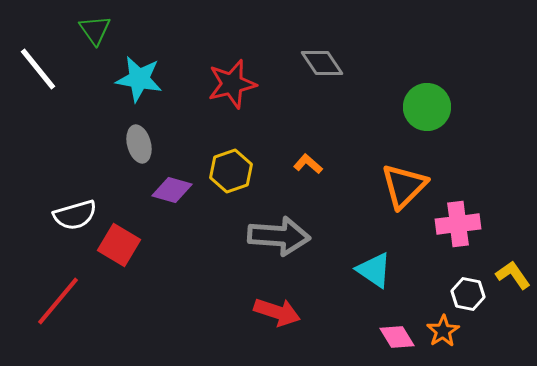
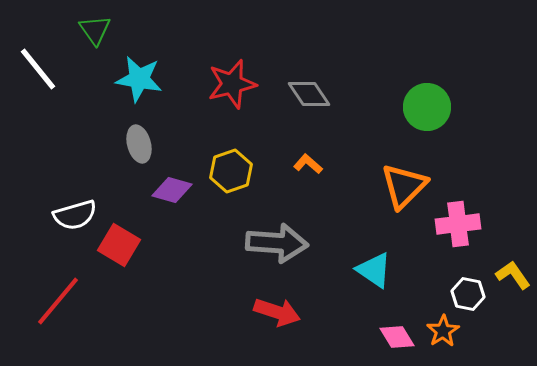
gray diamond: moved 13 px left, 31 px down
gray arrow: moved 2 px left, 7 px down
